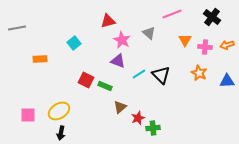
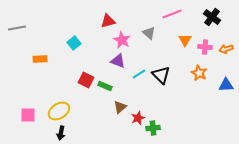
orange arrow: moved 1 px left, 4 px down
blue triangle: moved 1 px left, 4 px down
